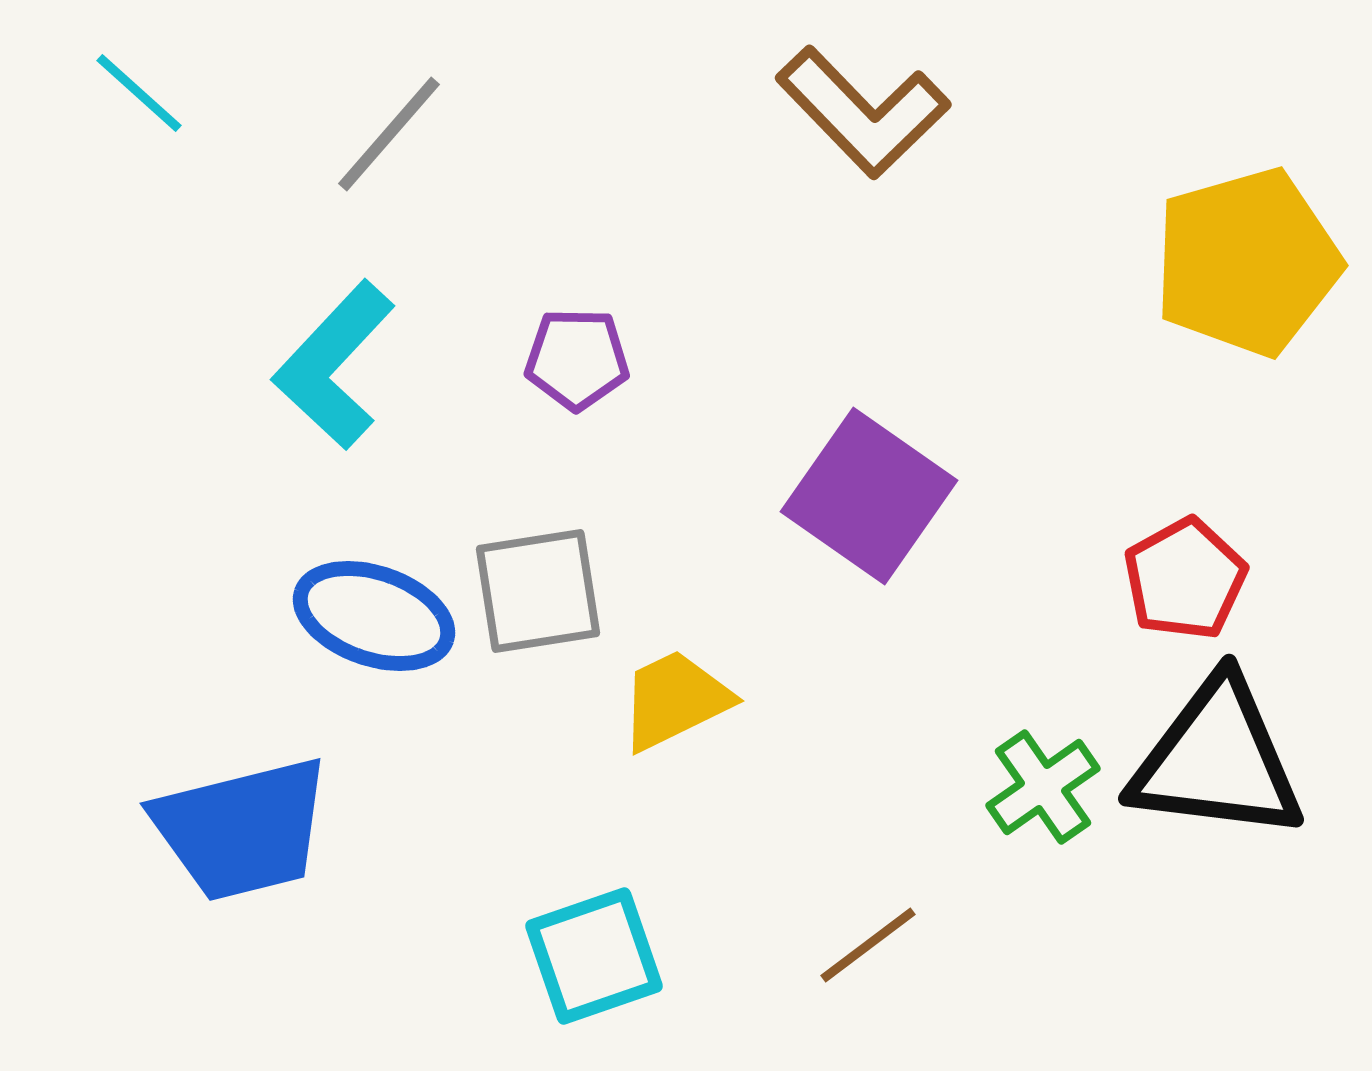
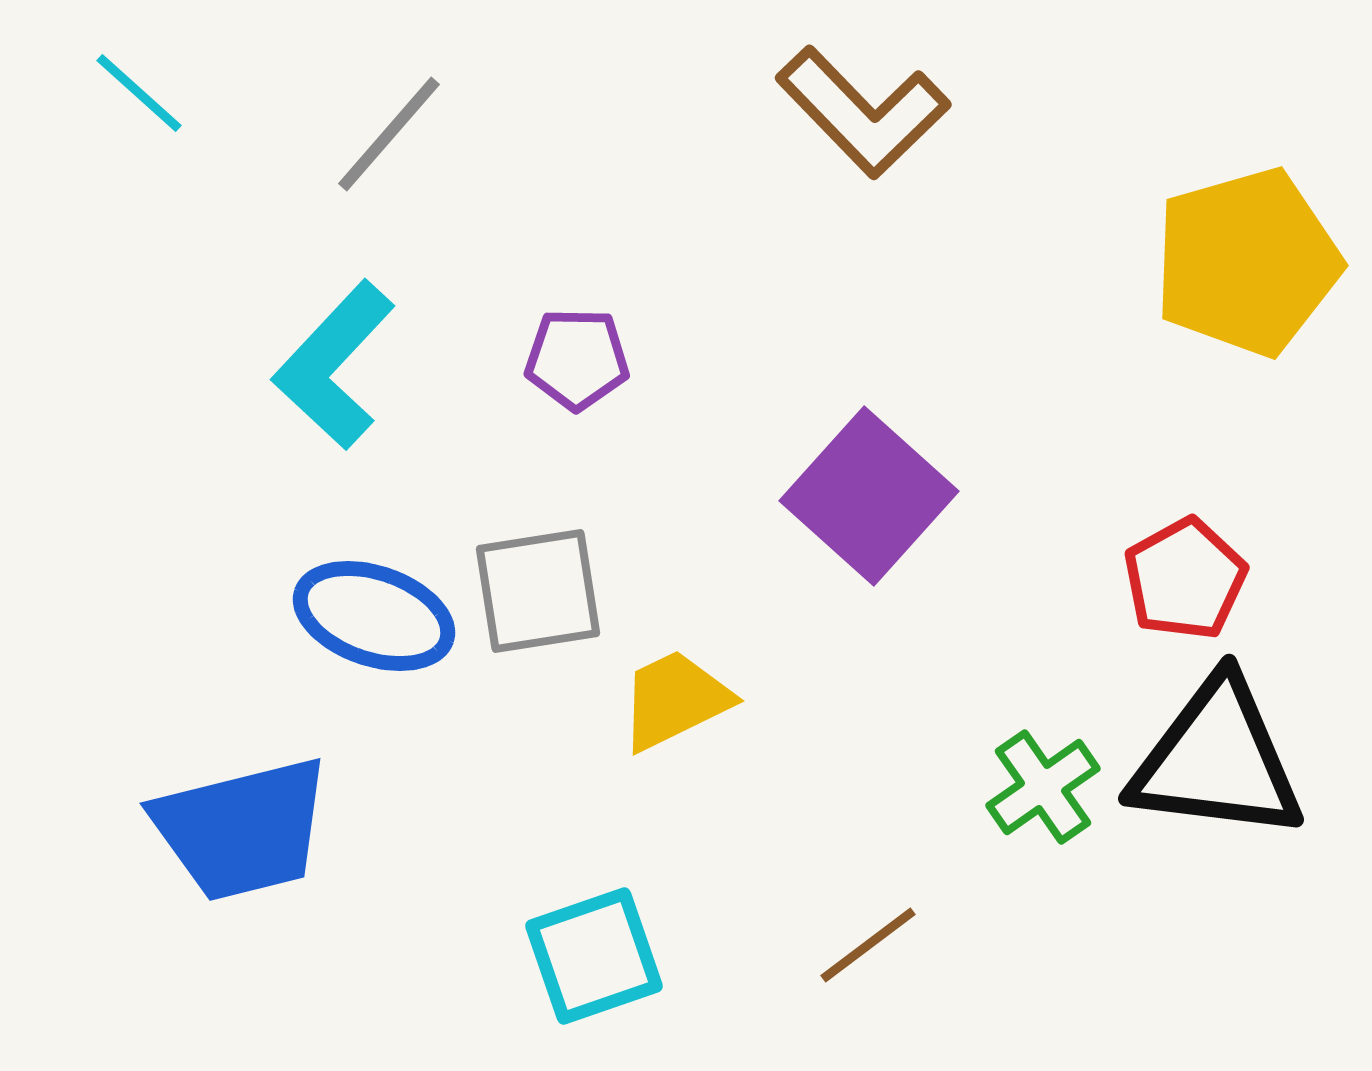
purple square: rotated 7 degrees clockwise
